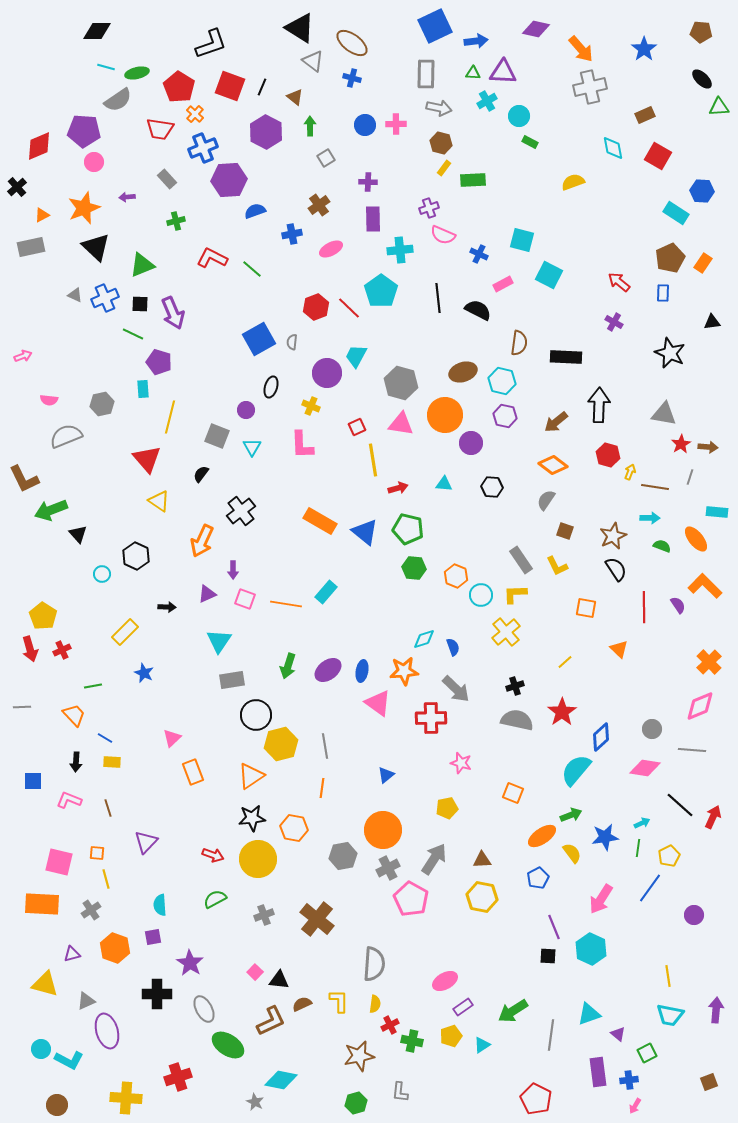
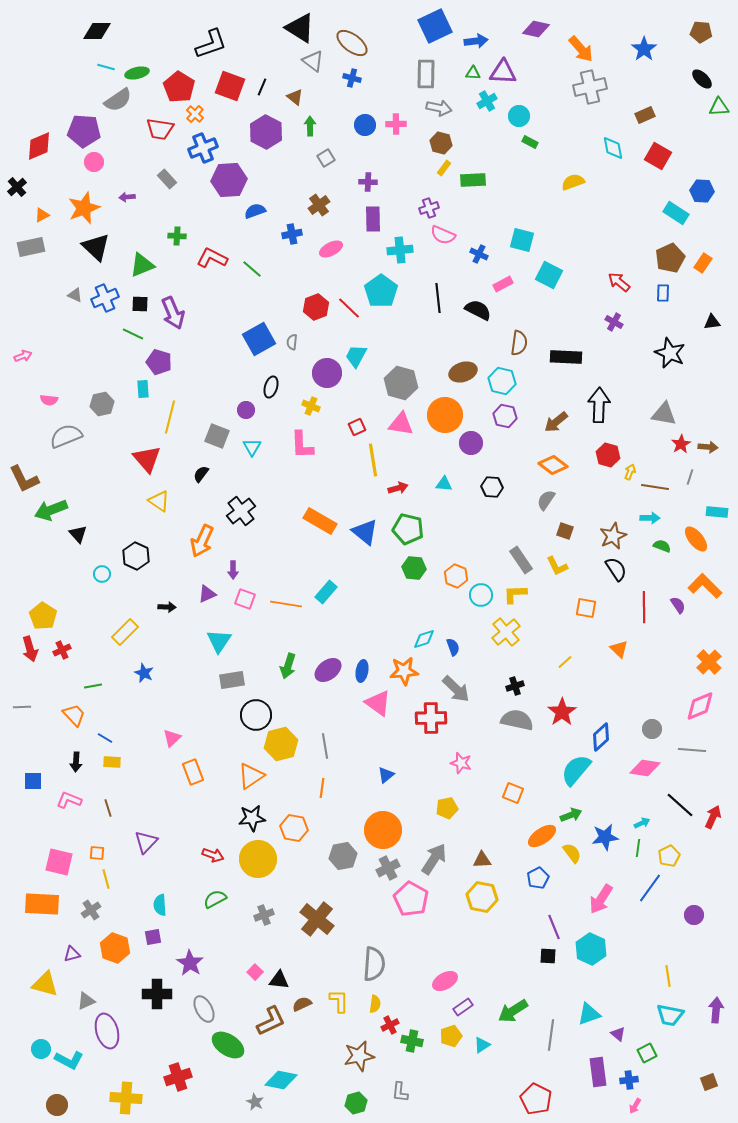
green cross at (176, 221): moved 1 px right, 15 px down; rotated 18 degrees clockwise
